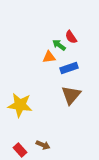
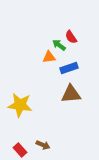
brown triangle: moved 1 px up; rotated 45 degrees clockwise
